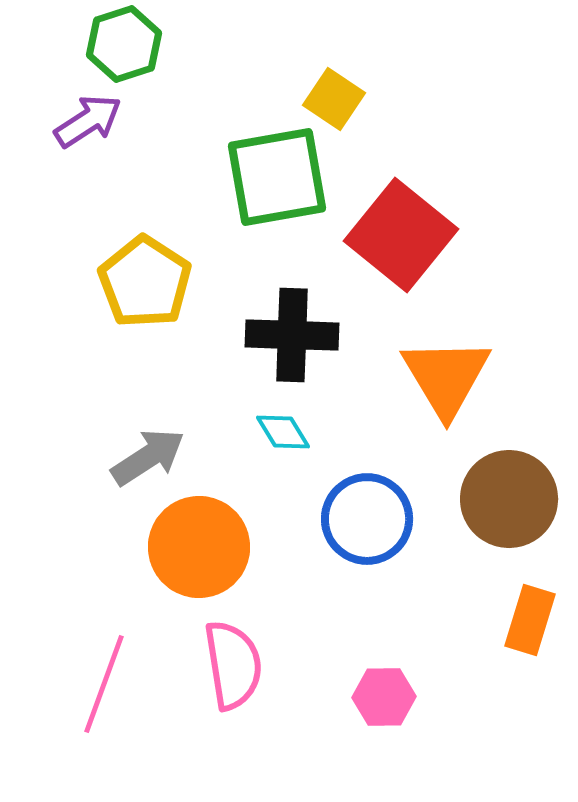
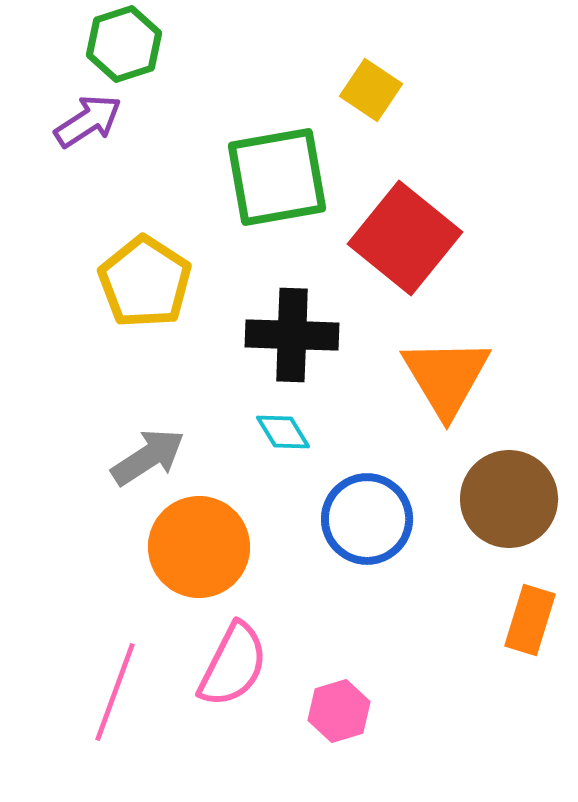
yellow square: moved 37 px right, 9 px up
red square: moved 4 px right, 3 px down
pink semicircle: rotated 36 degrees clockwise
pink line: moved 11 px right, 8 px down
pink hexagon: moved 45 px left, 14 px down; rotated 16 degrees counterclockwise
